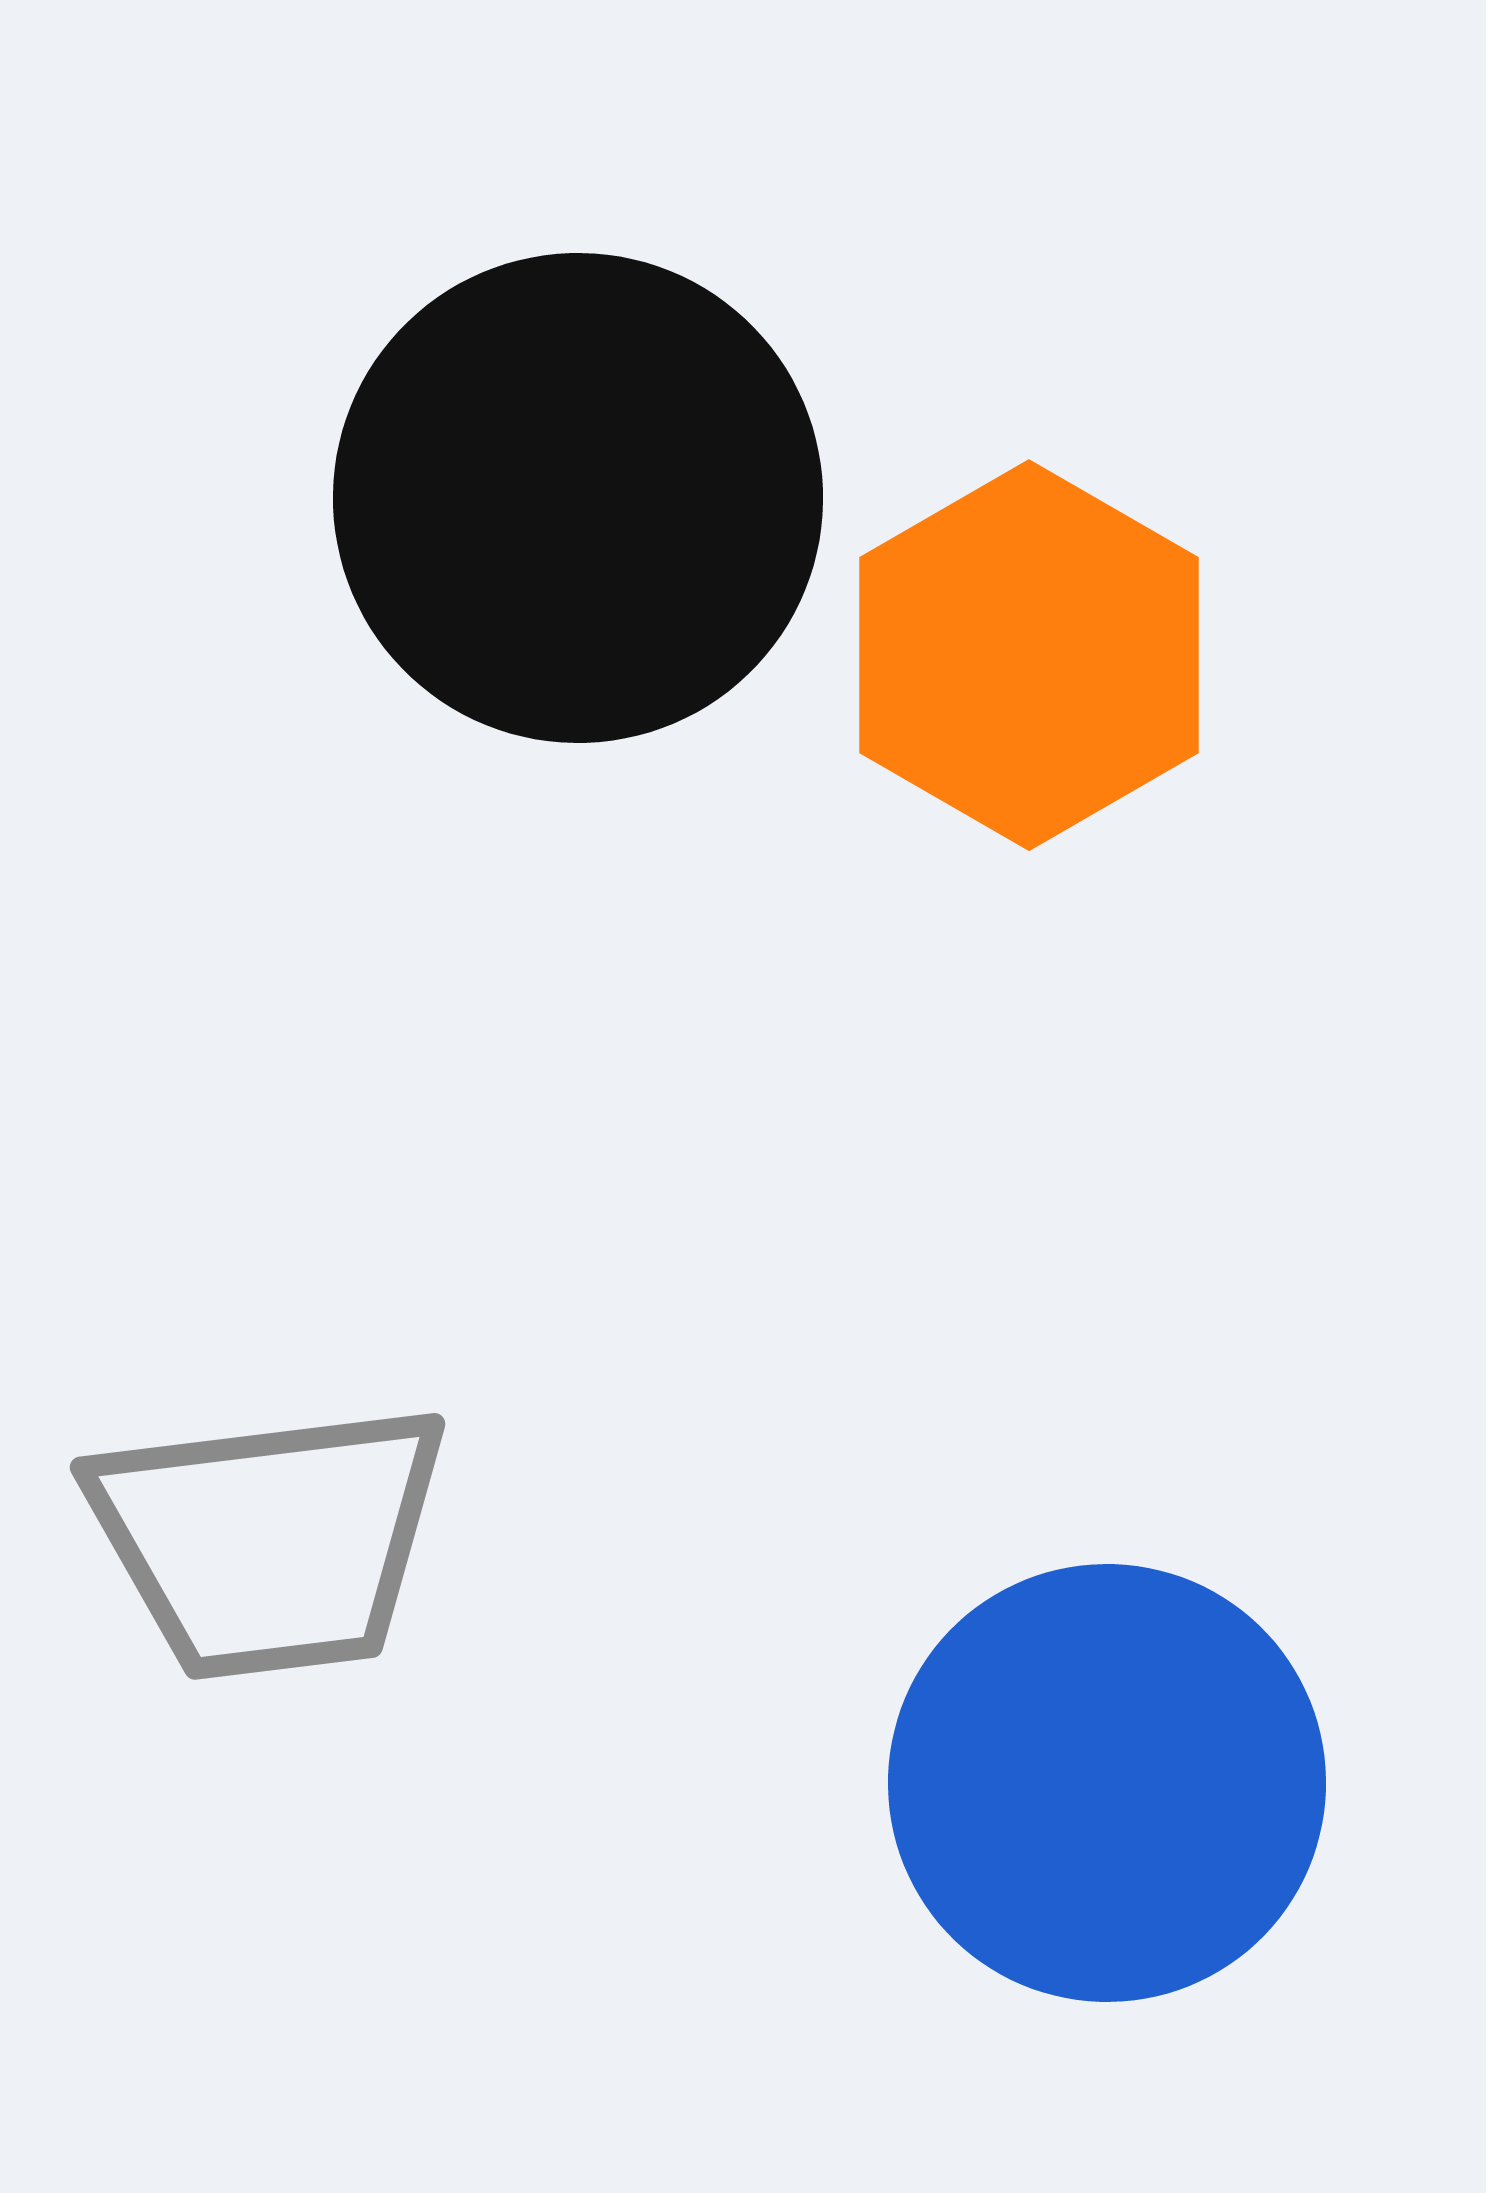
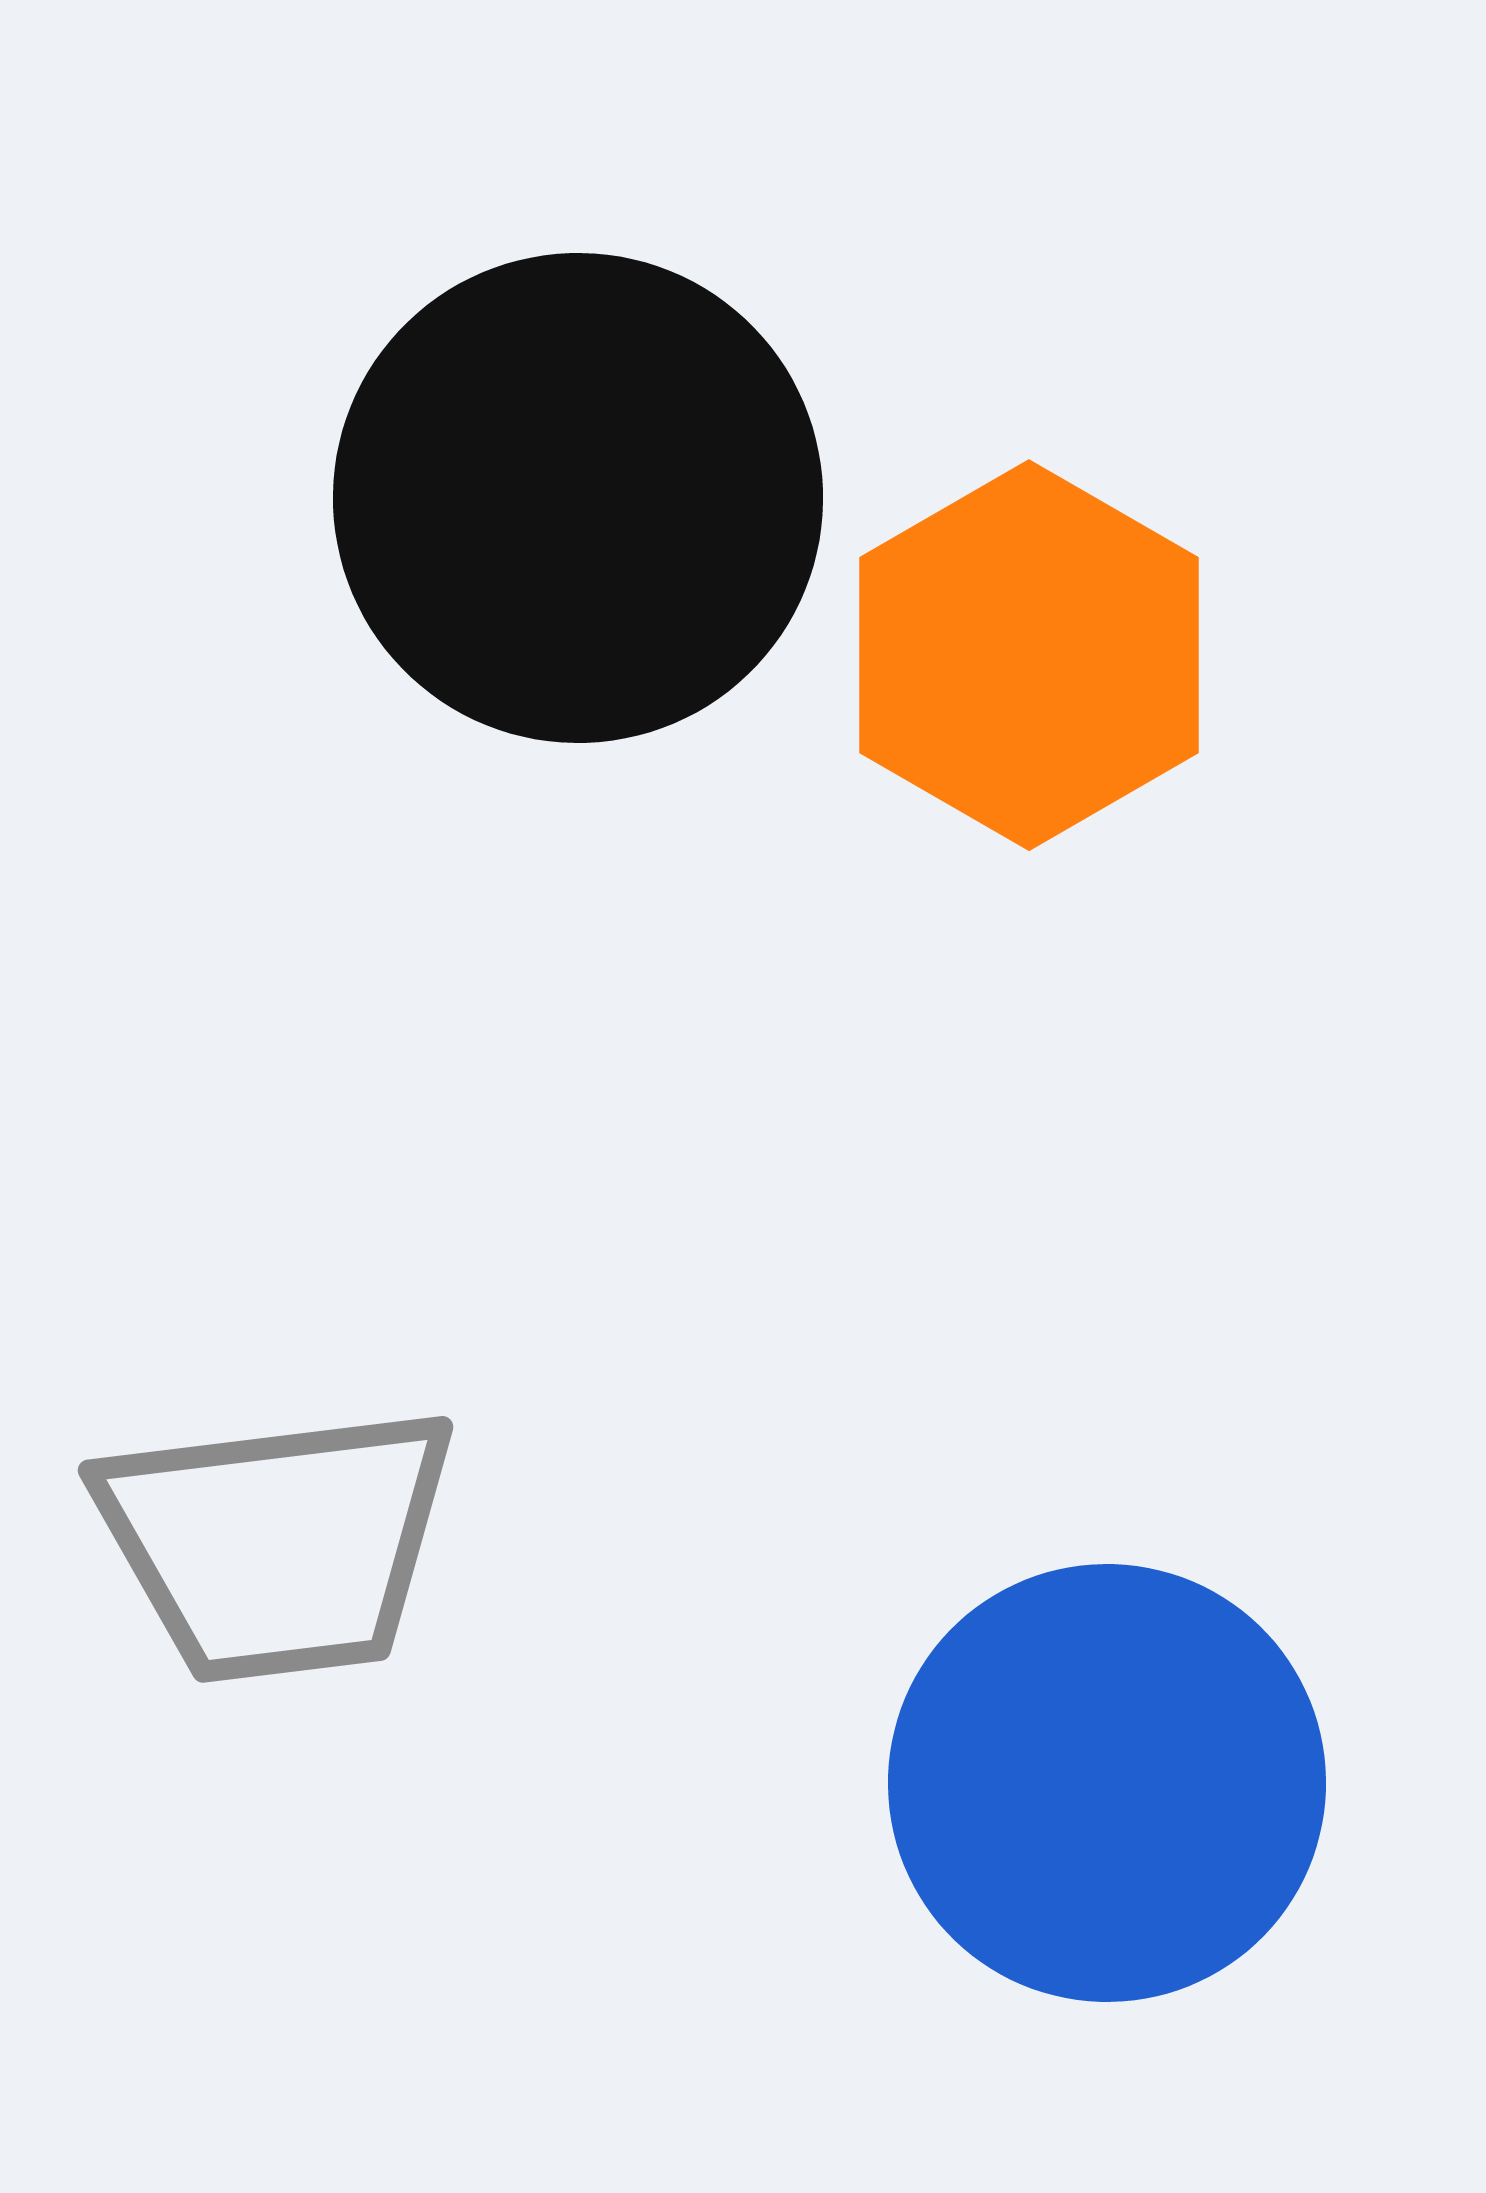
gray trapezoid: moved 8 px right, 3 px down
